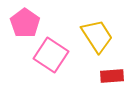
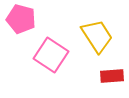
pink pentagon: moved 4 px left, 4 px up; rotated 20 degrees counterclockwise
